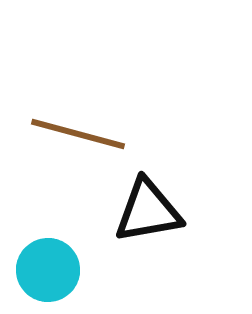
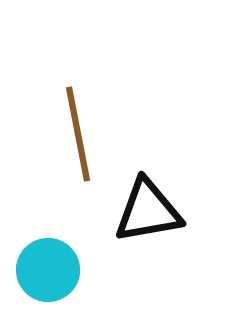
brown line: rotated 64 degrees clockwise
